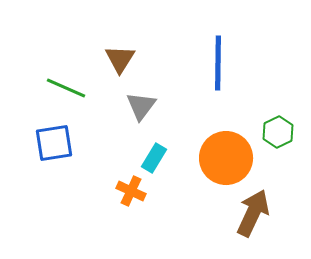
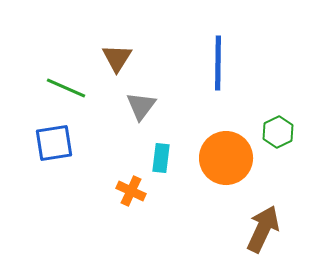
brown triangle: moved 3 px left, 1 px up
cyan rectangle: moved 7 px right; rotated 24 degrees counterclockwise
brown arrow: moved 10 px right, 16 px down
